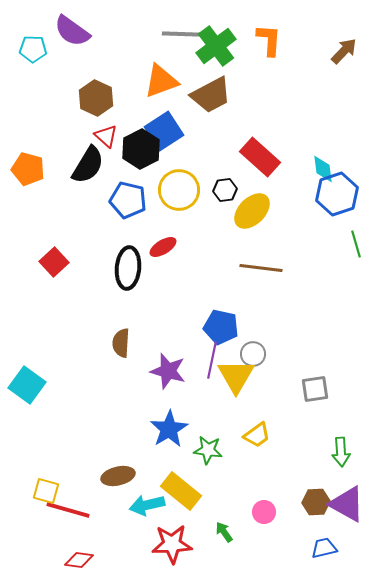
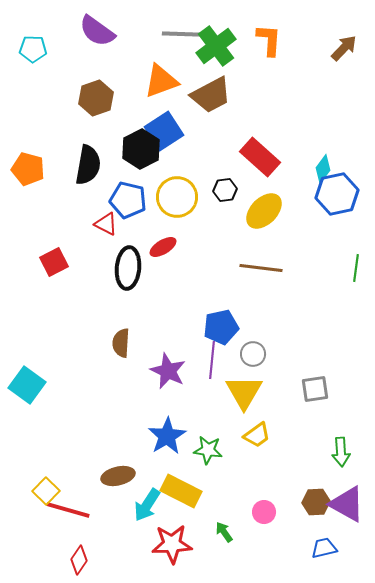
purple semicircle at (72, 31): moved 25 px right
brown arrow at (344, 51): moved 3 px up
brown hexagon at (96, 98): rotated 16 degrees clockwise
red triangle at (106, 136): moved 88 px down; rotated 15 degrees counterclockwise
black semicircle at (88, 165): rotated 21 degrees counterclockwise
cyan diamond at (323, 169): rotated 44 degrees clockwise
yellow circle at (179, 190): moved 2 px left, 7 px down
blue hexagon at (337, 194): rotated 6 degrees clockwise
yellow ellipse at (252, 211): moved 12 px right
green line at (356, 244): moved 24 px down; rotated 24 degrees clockwise
red square at (54, 262): rotated 16 degrees clockwise
blue pentagon at (221, 327): rotated 24 degrees counterclockwise
purple line at (212, 360): rotated 6 degrees counterclockwise
purple star at (168, 371): rotated 9 degrees clockwise
yellow triangle at (236, 376): moved 8 px right, 16 px down
blue star at (169, 429): moved 2 px left, 7 px down
yellow square at (46, 491): rotated 28 degrees clockwise
yellow rectangle at (181, 491): rotated 12 degrees counterclockwise
cyan arrow at (147, 505): rotated 44 degrees counterclockwise
red diamond at (79, 560): rotated 64 degrees counterclockwise
